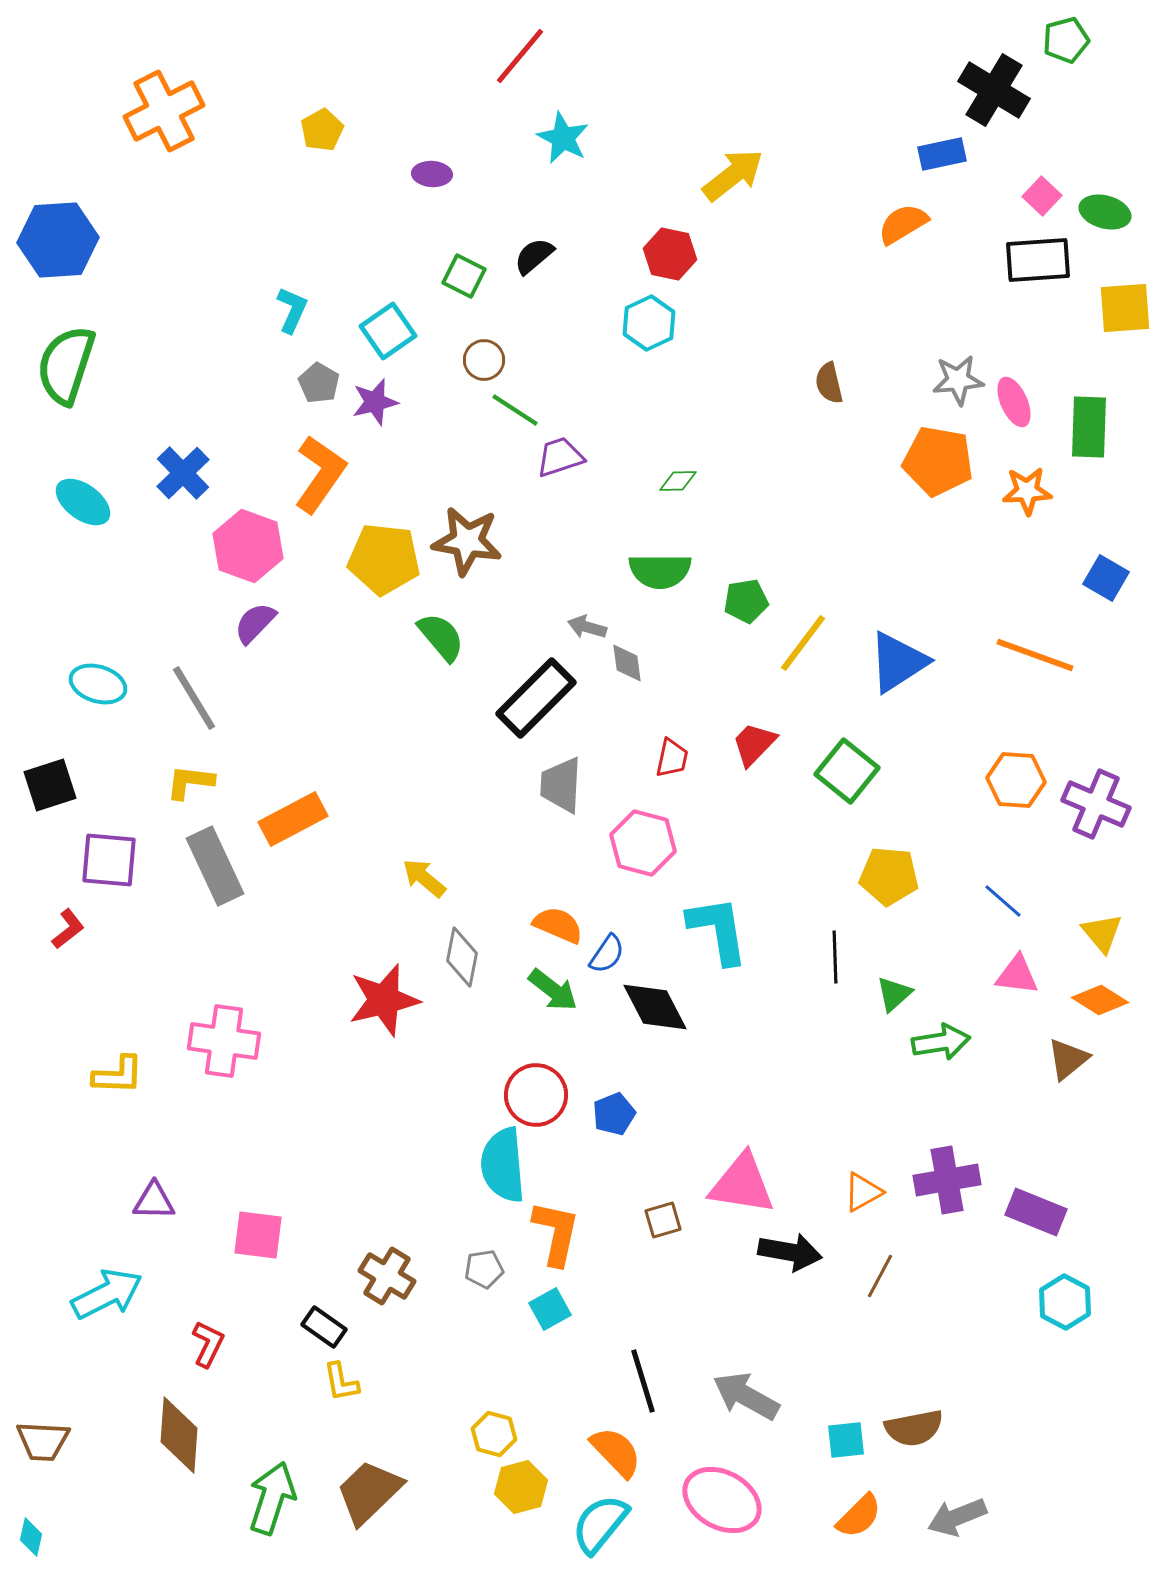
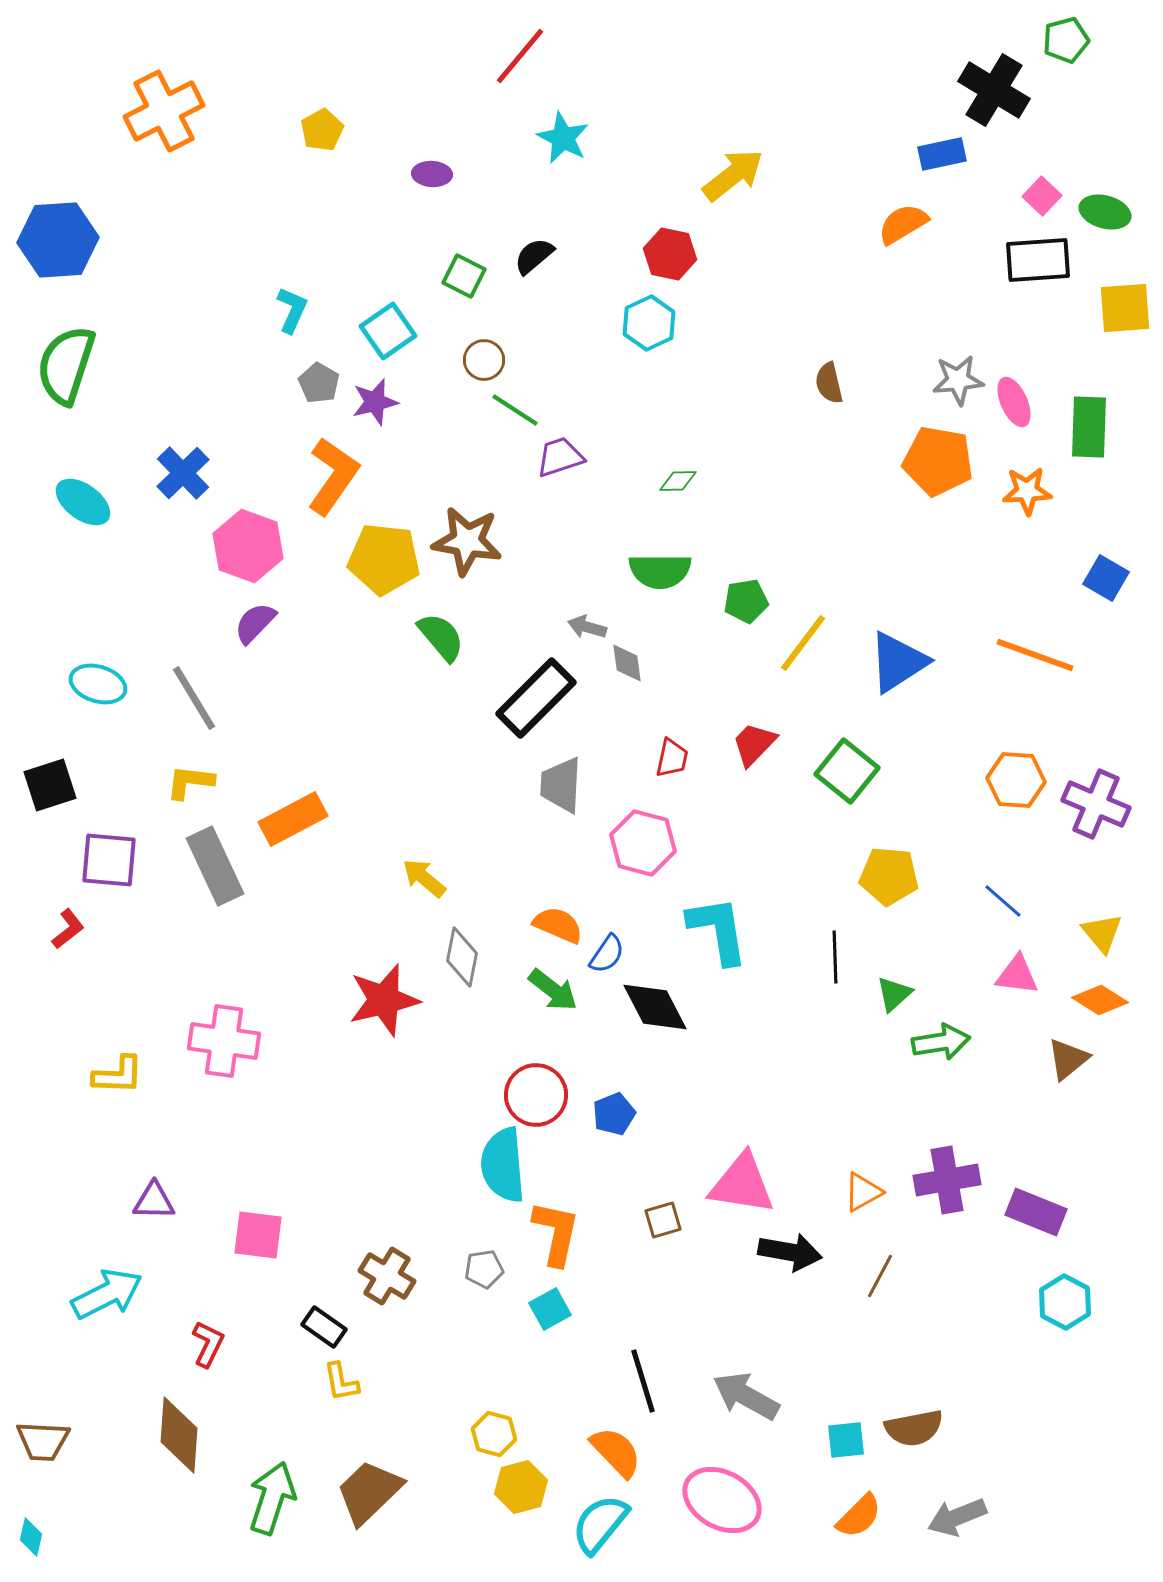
orange L-shape at (320, 474): moved 13 px right, 2 px down
